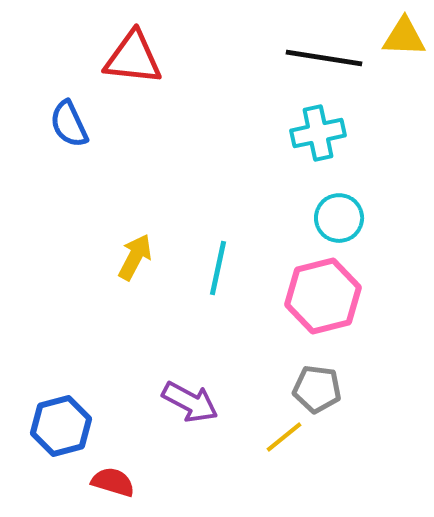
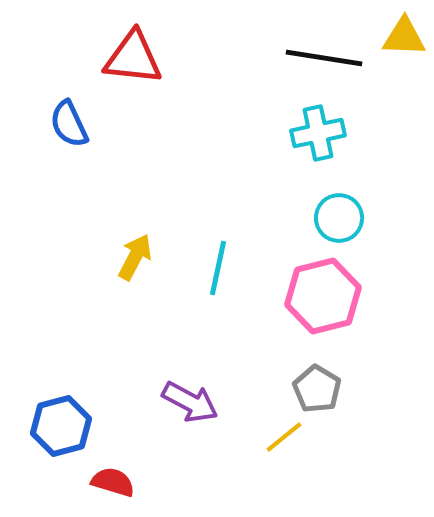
gray pentagon: rotated 24 degrees clockwise
